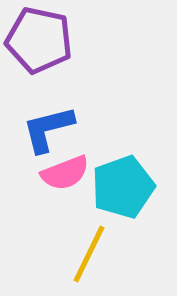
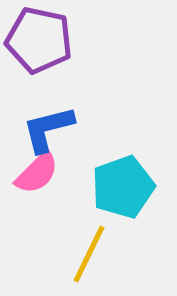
pink semicircle: moved 28 px left; rotated 24 degrees counterclockwise
